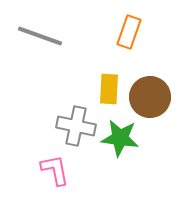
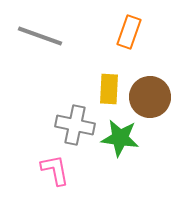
gray cross: moved 1 px left, 1 px up
